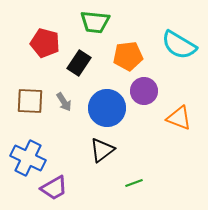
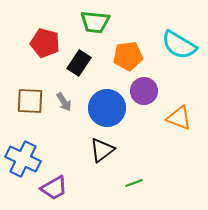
blue cross: moved 5 px left, 1 px down
